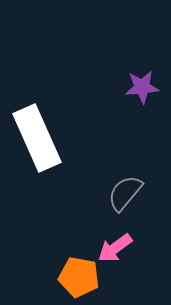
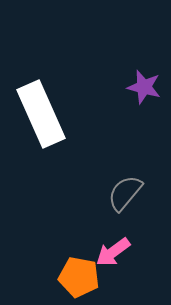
purple star: moved 2 px right; rotated 20 degrees clockwise
white rectangle: moved 4 px right, 24 px up
pink arrow: moved 2 px left, 4 px down
